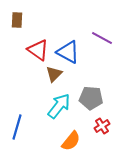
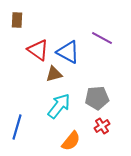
brown triangle: rotated 30 degrees clockwise
gray pentagon: moved 6 px right; rotated 10 degrees counterclockwise
